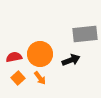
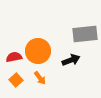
orange circle: moved 2 px left, 3 px up
orange square: moved 2 px left, 2 px down
